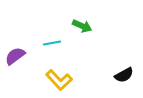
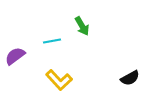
green arrow: rotated 36 degrees clockwise
cyan line: moved 2 px up
black semicircle: moved 6 px right, 3 px down
